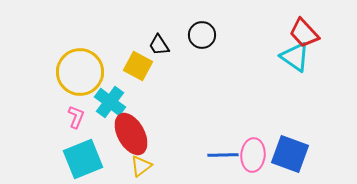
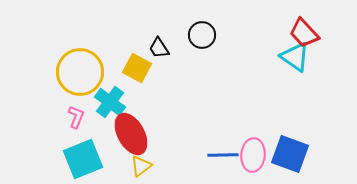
black trapezoid: moved 3 px down
yellow square: moved 1 px left, 2 px down
